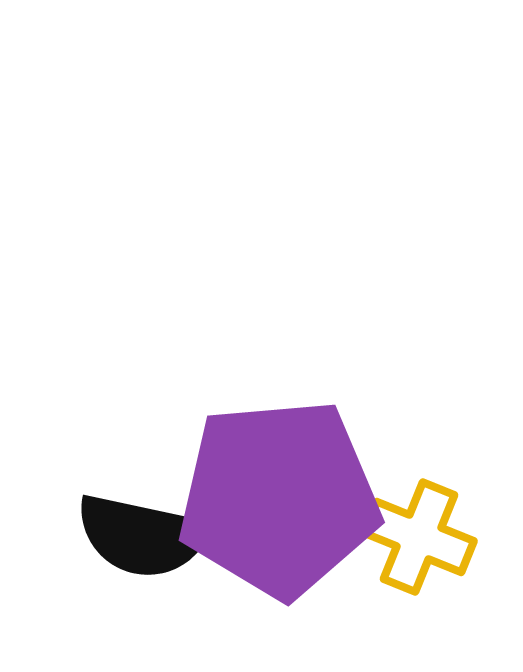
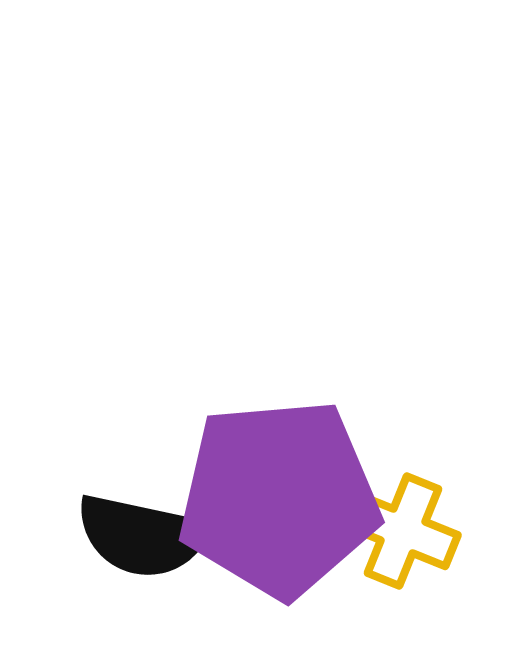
yellow cross: moved 16 px left, 6 px up
